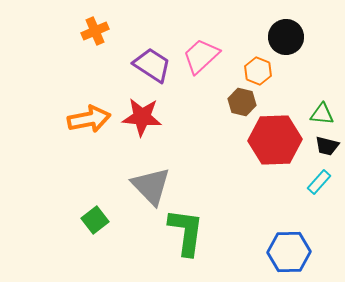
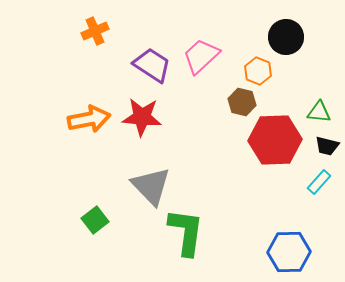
green triangle: moved 3 px left, 2 px up
